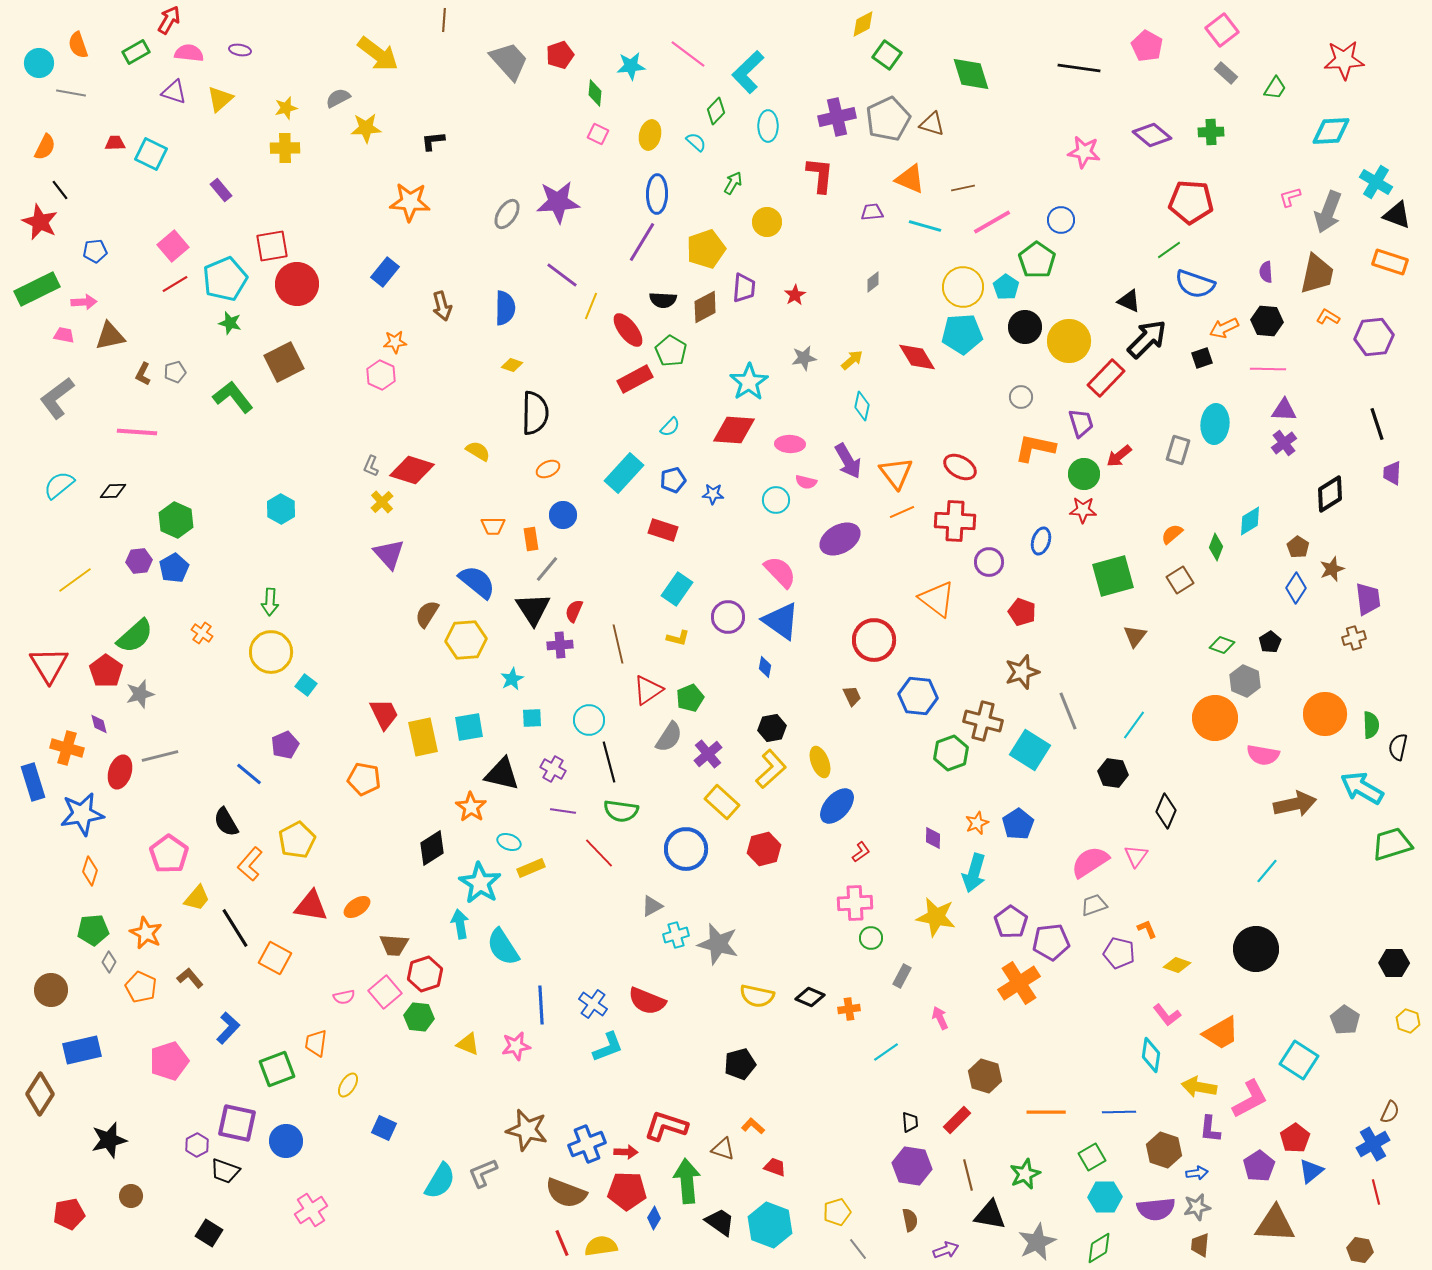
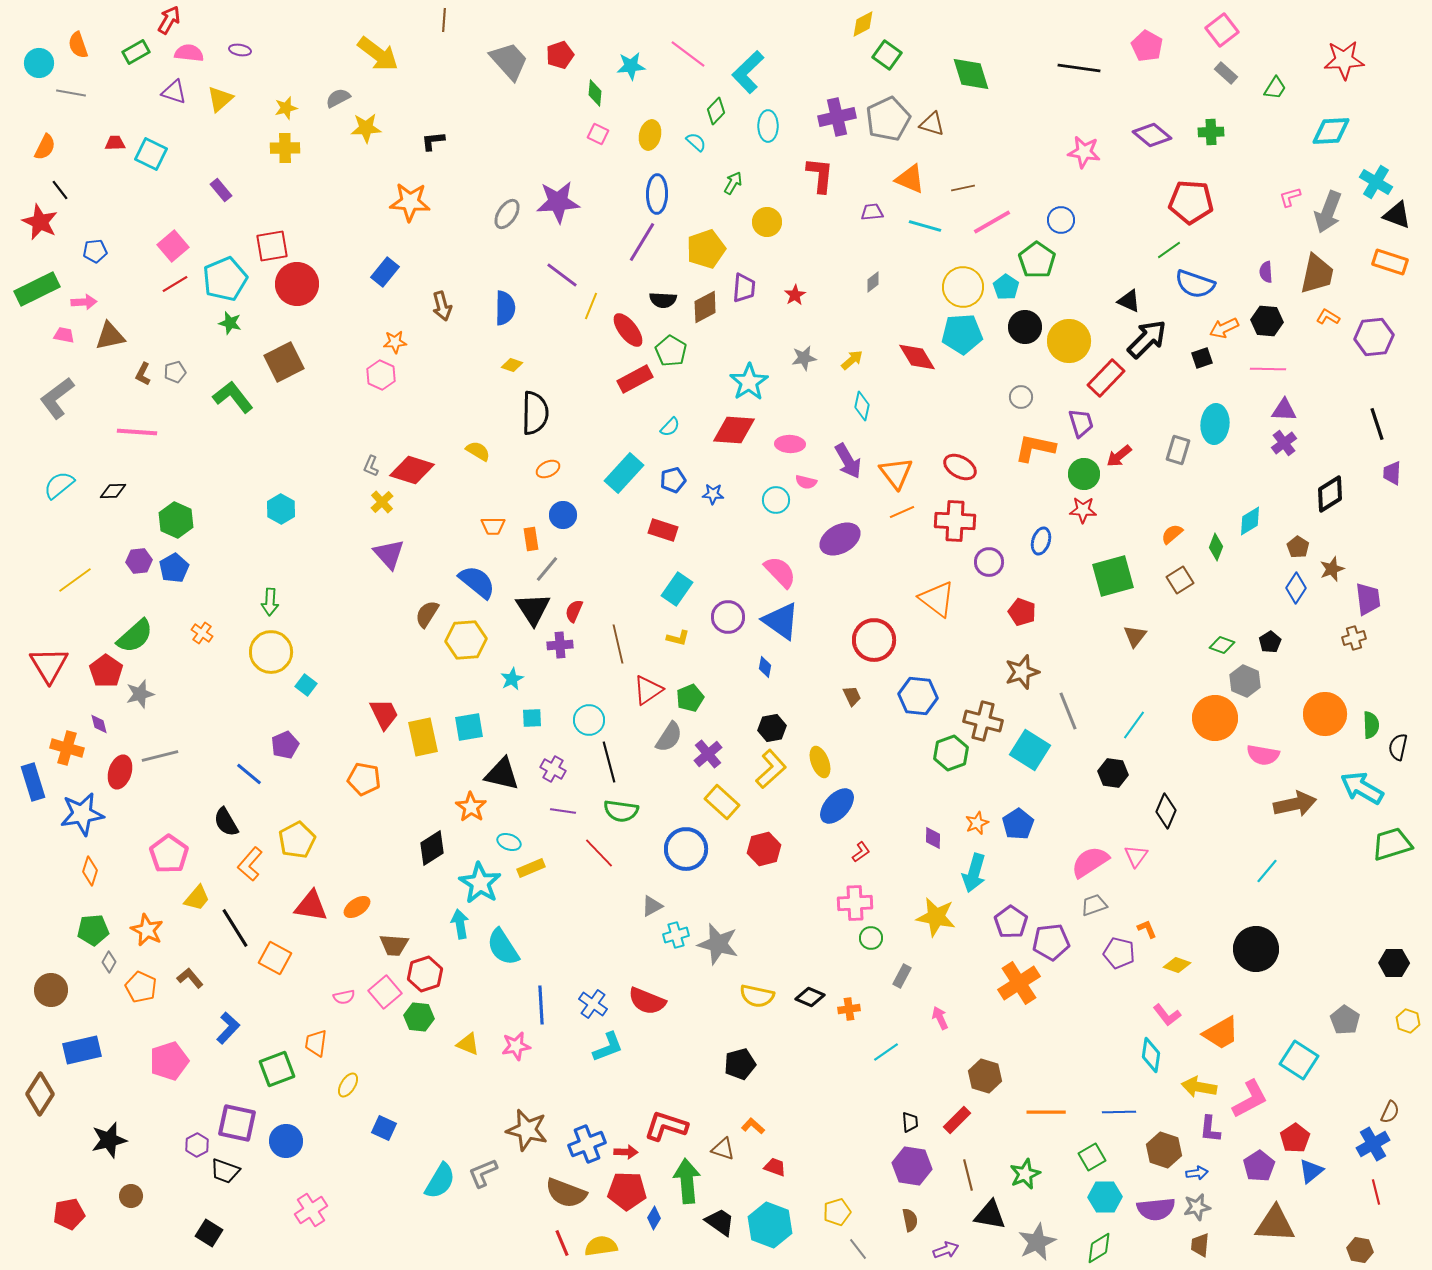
orange star at (146, 933): moved 1 px right, 3 px up
